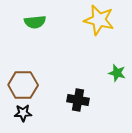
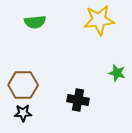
yellow star: rotated 20 degrees counterclockwise
